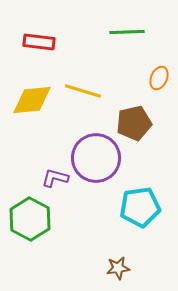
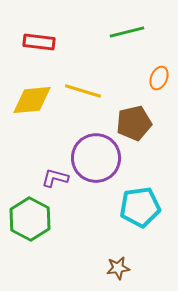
green line: rotated 12 degrees counterclockwise
